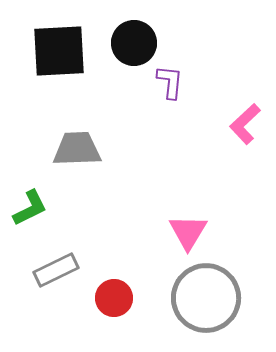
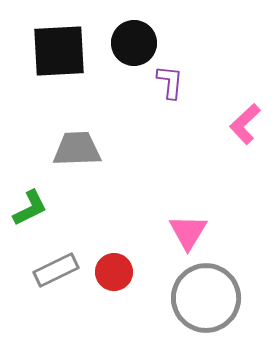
red circle: moved 26 px up
